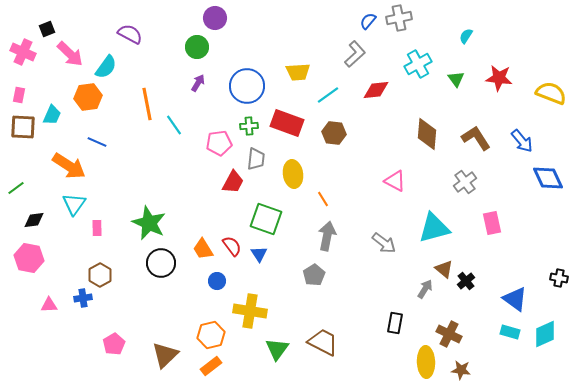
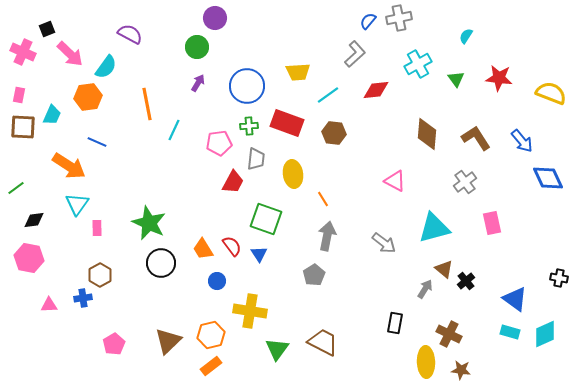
cyan line at (174, 125): moved 5 px down; rotated 60 degrees clockwise
cyan triangle at (74, 204): moved 3 px right
brown triangle at (165, 355): moved 3 px right, 14 px up
